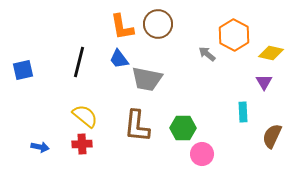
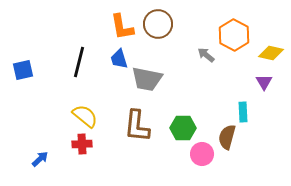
gray arrow: moved 1 px left, 1 px down
blue trapezoid: rotated 20 degrees clockwise
brown semicircle: moved 45 px left, 1 px down; rotated 10 degrees counterclockwise
blue arrow: moved 12 px down; rotated 54 degrees counterclockwise
